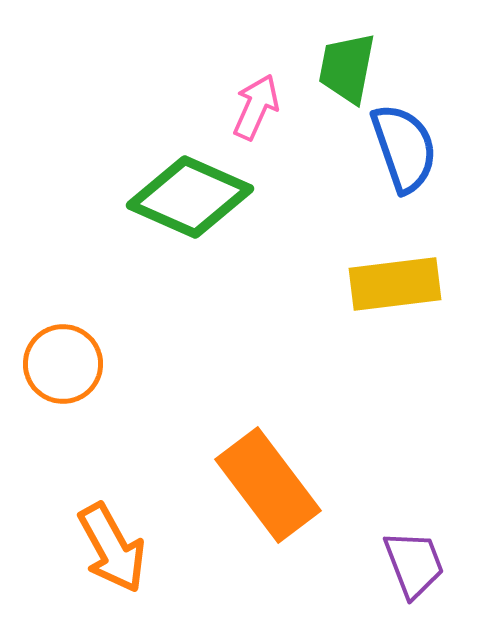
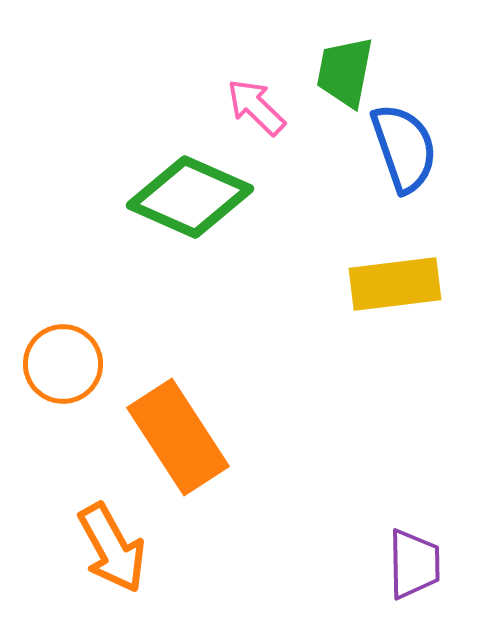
green trapezoid: moved 2 px left, 4 px down
pink arrow: rotated 70 degrees counterclockwise
orange rectangle: moved 90 px left, 48 px up; rotated 4 degrees clockwise
purple trapezoid: rotated 20 degrees clockwise
